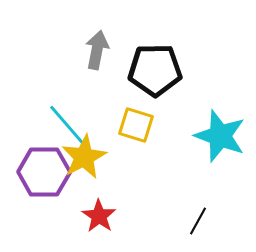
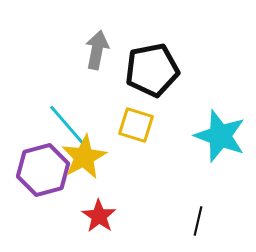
black pentagon: moved 3 px left; rotated 10 degrees counterclockwise
purple hexagon: moved 1 px left, 2 px up; rotated 15 degrees counterclockwise
black line: rotated 16 degrees counterclockwise
